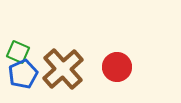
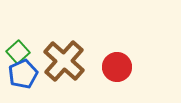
green square: rotated 25 degrees clockwise
brown cross: moved 1 px right, 8 px up; rotated 6 degrees counterclockwise
